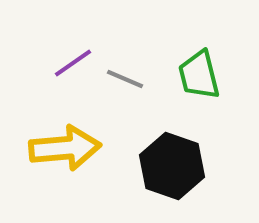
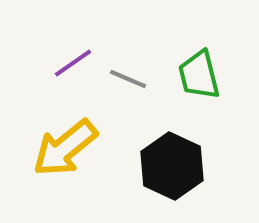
gray line: moved 3 px right
yellow arrow: rotated 146 degrees clockwise
black hexagon: rotated 6 degrees clockwise
